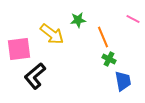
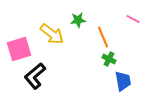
pink square: rotated 10 degrees counterclockwise
